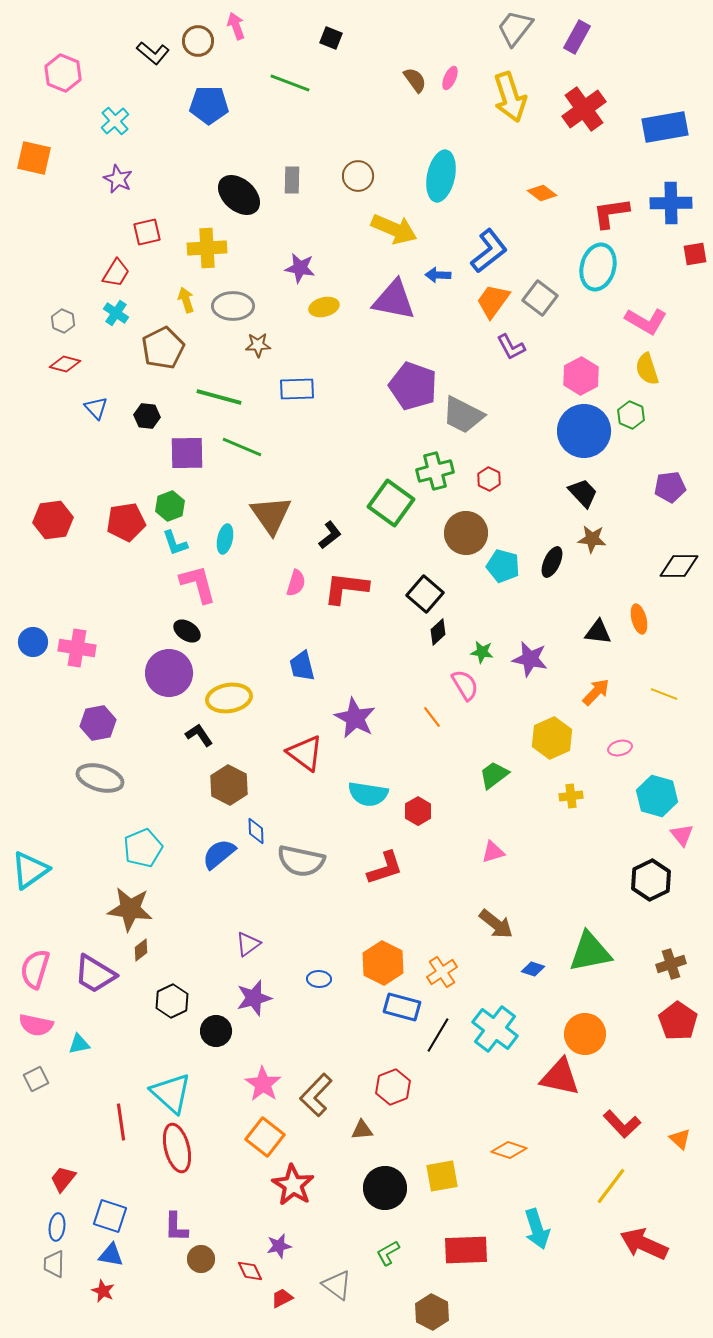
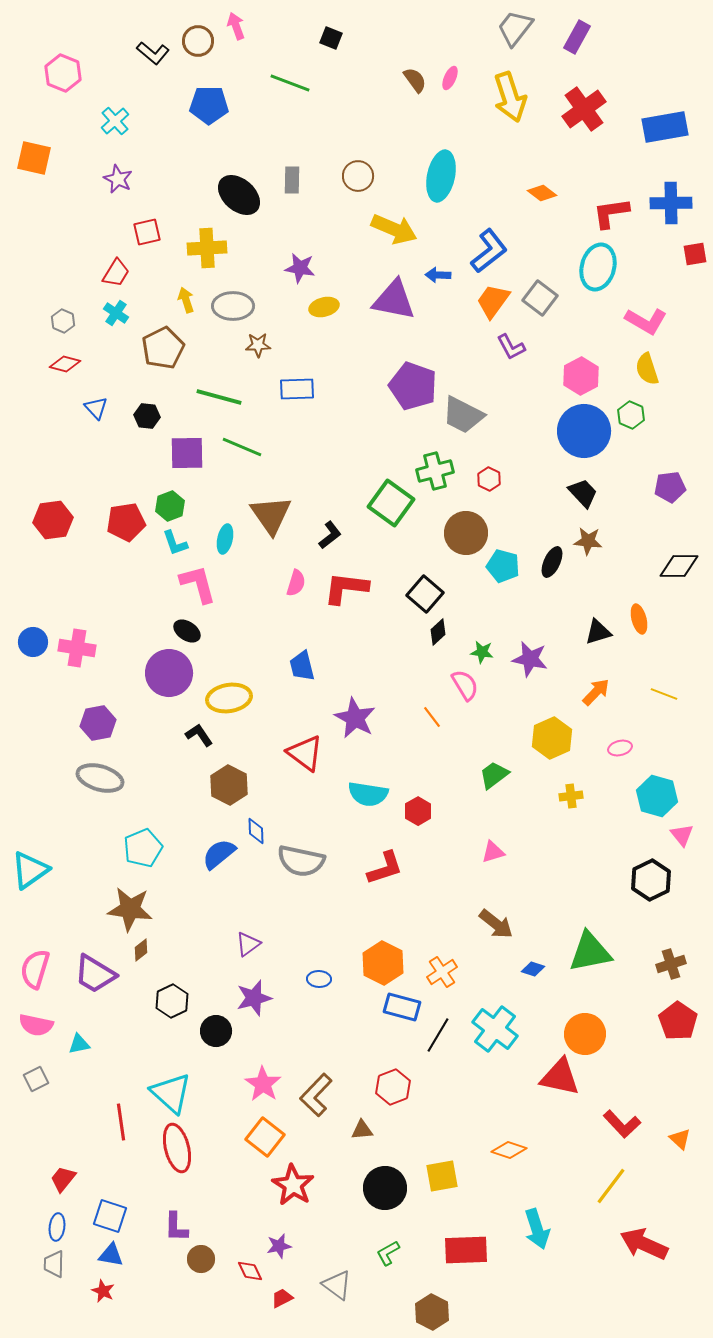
brown star at (592, 539): moved 4 px left, 2 px down
black triangle at (598, 632): rotated 24 degrees counterclockwise
